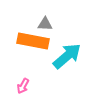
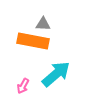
gray triangle: moved 2 px left
cyan arrow: moved 11 px left, 18 px down
